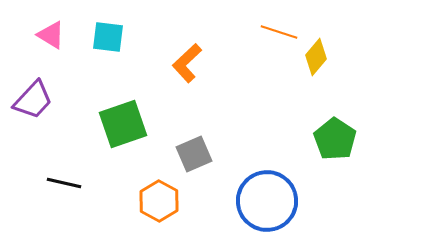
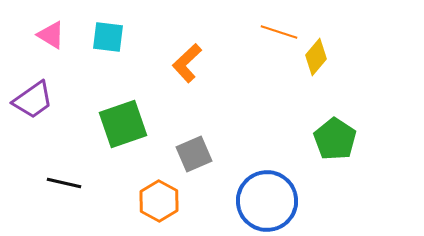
purple trapezoid: rotated 12 degrees clockwise
